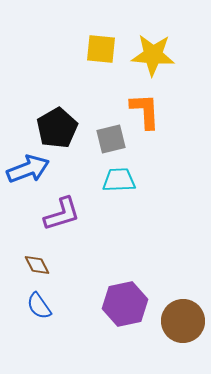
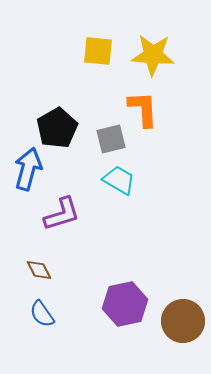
yellow square: moved 3 px left, 2 px down
orange L-shape: moved 2 px left, 2 px up
blue arrow: rotated 54 degrees counterclockwise
cyan trapezoid: rotated 32 degrees clockwise
brown diamond: moved 2 px right, 5 px down
blue semicircle: moved 3 px right, 8 px down
